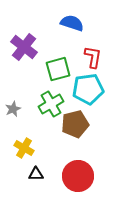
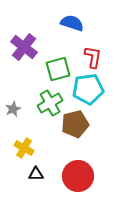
green cross: moved 1 px left, 1 px up
